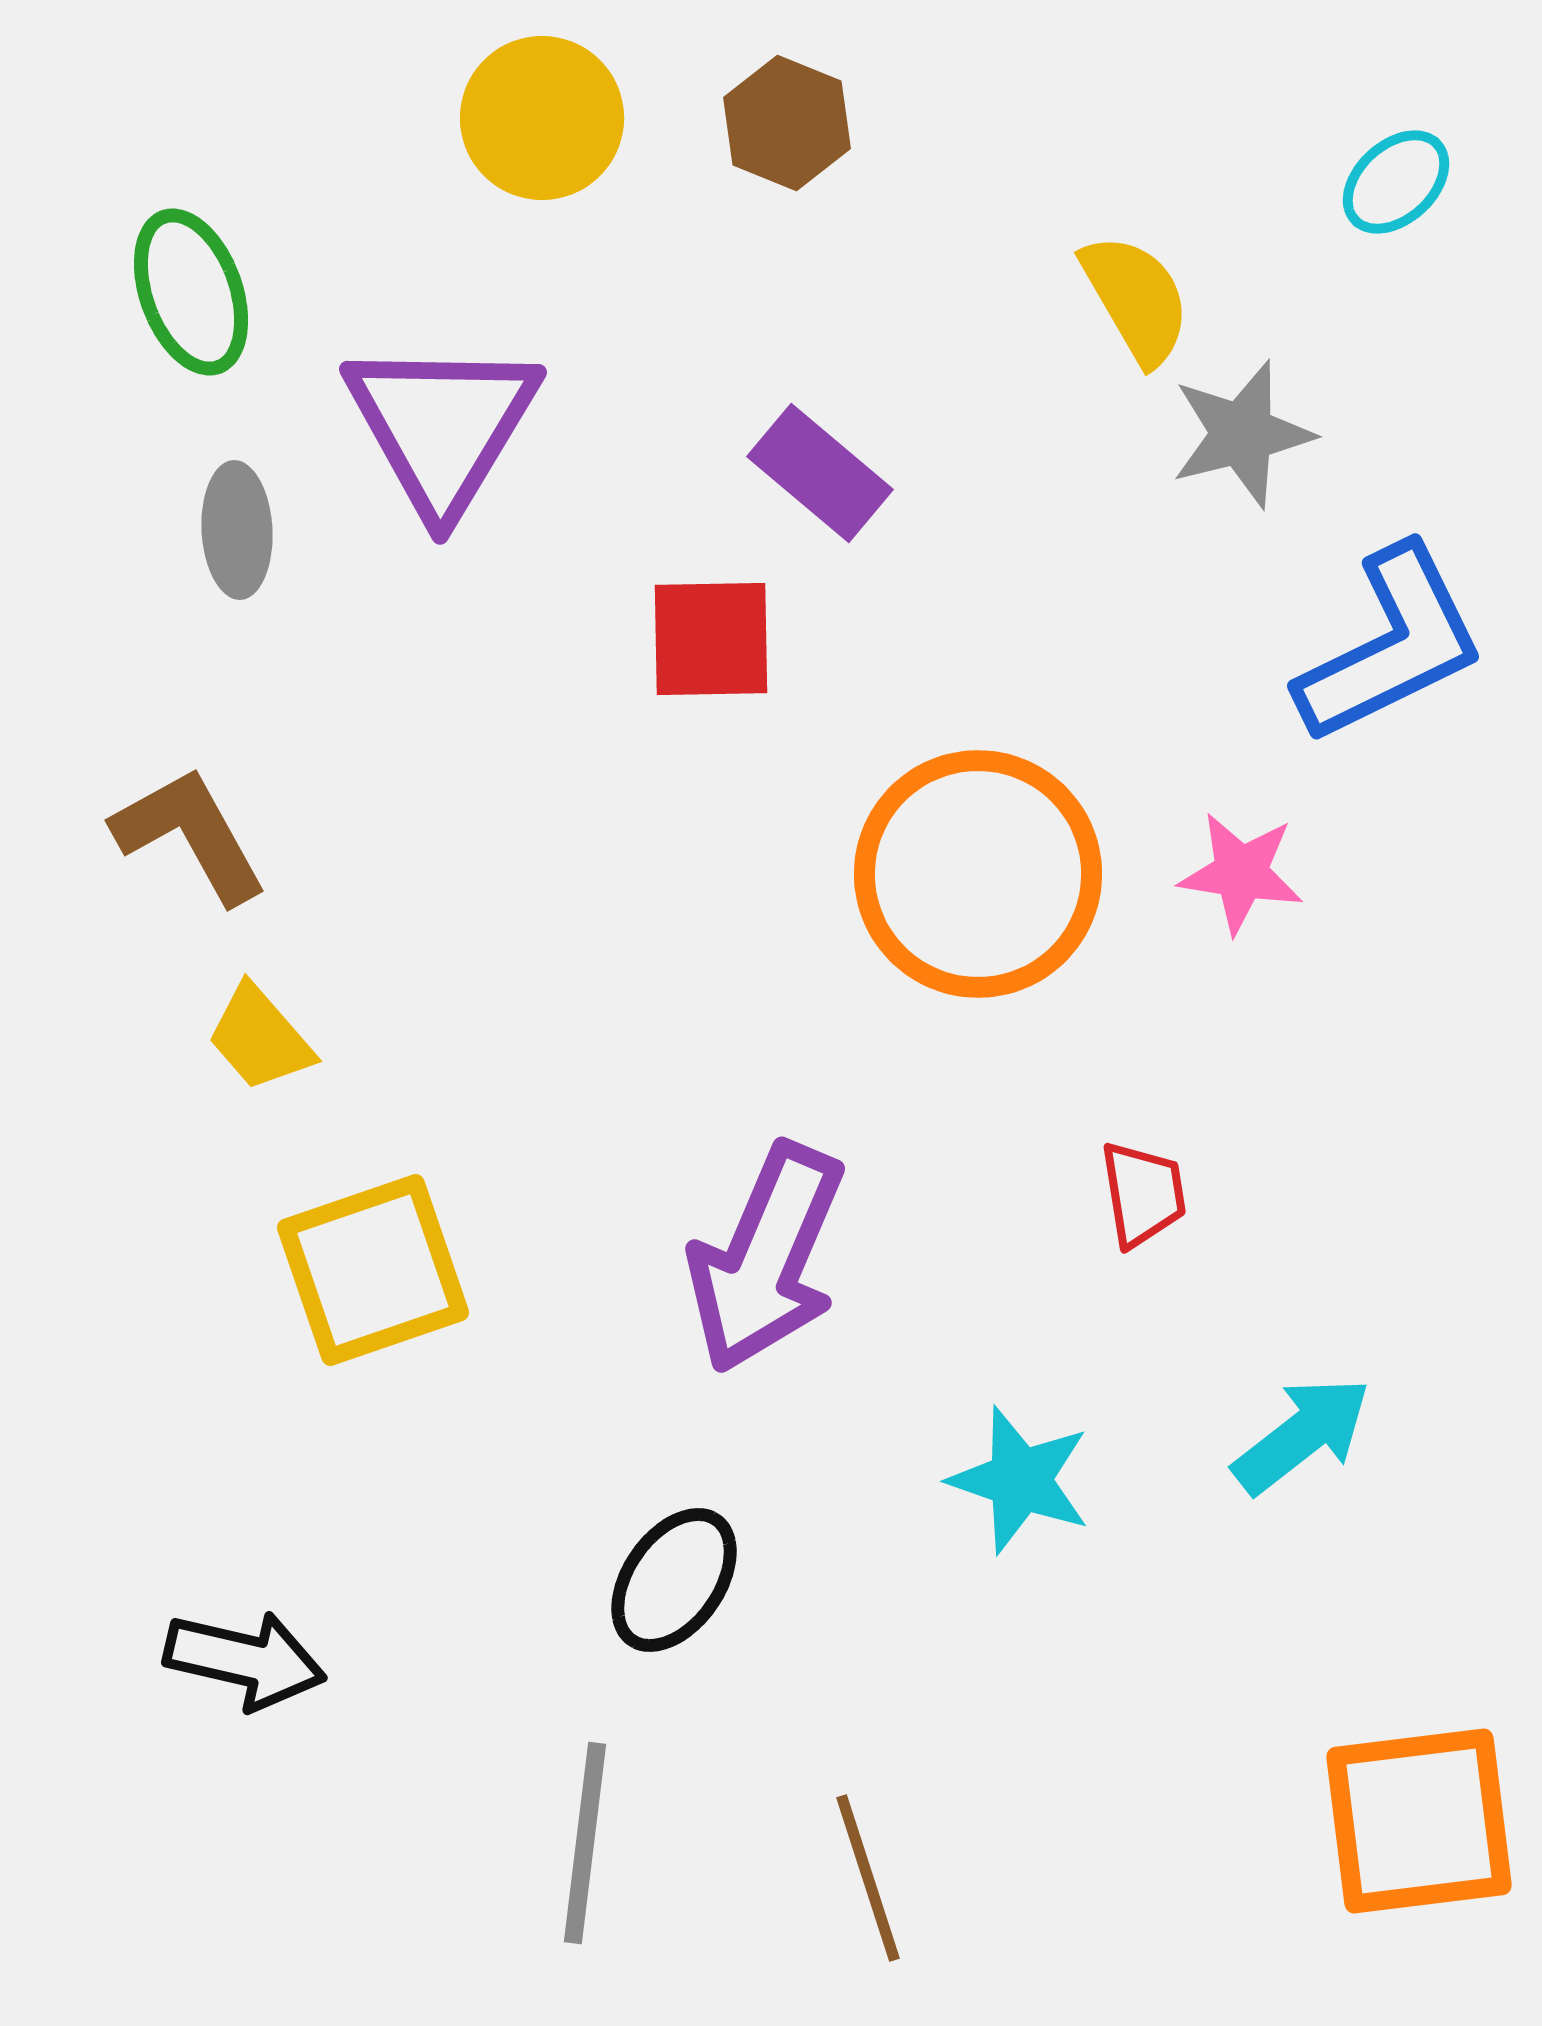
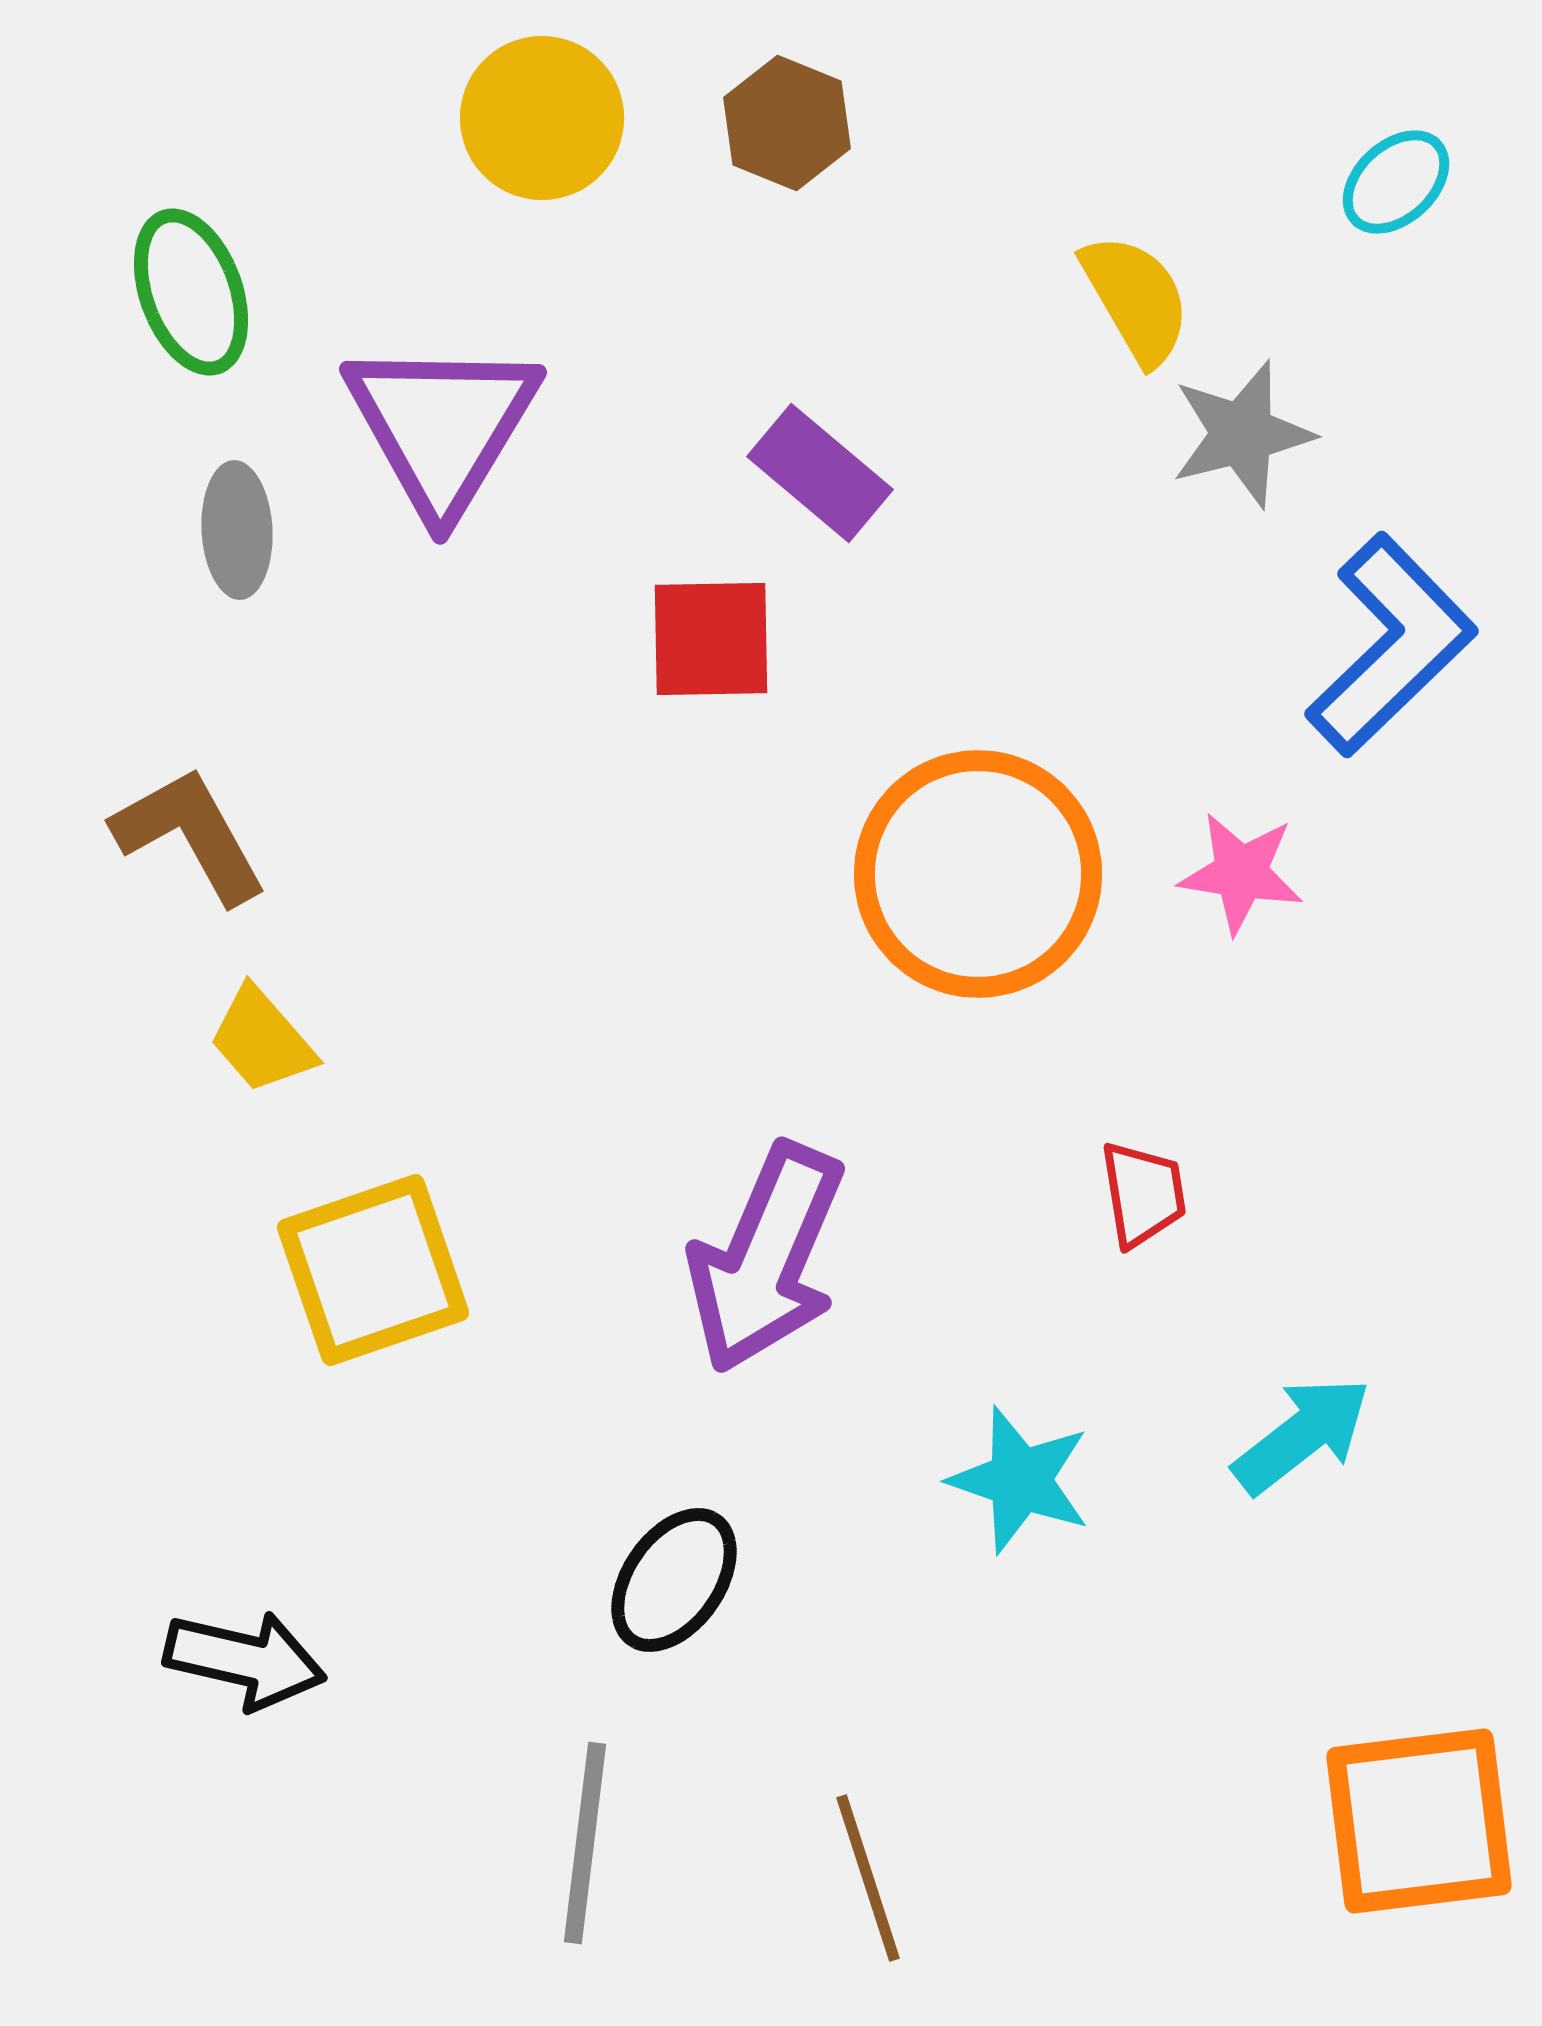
blue L-shape: rotated 18 degrees counterclockwise
yellow trapezoid: moved 2 px right, 2 px down
